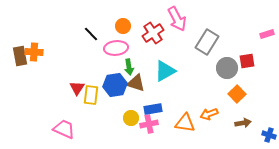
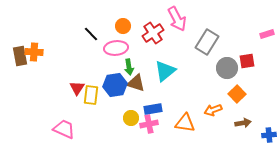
cyan triangle: rotated 10 degrees counterclockwise
orange arrow: moved 4 px right, 4 px up
blue cross: rotated 24 degrees counterclockwise
